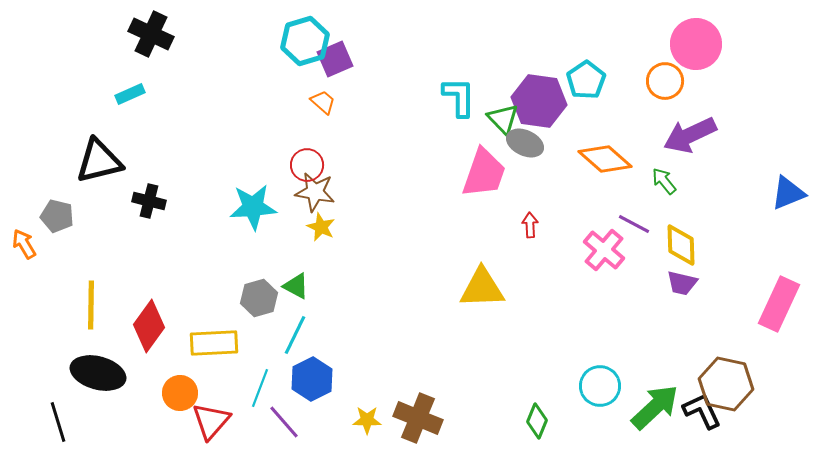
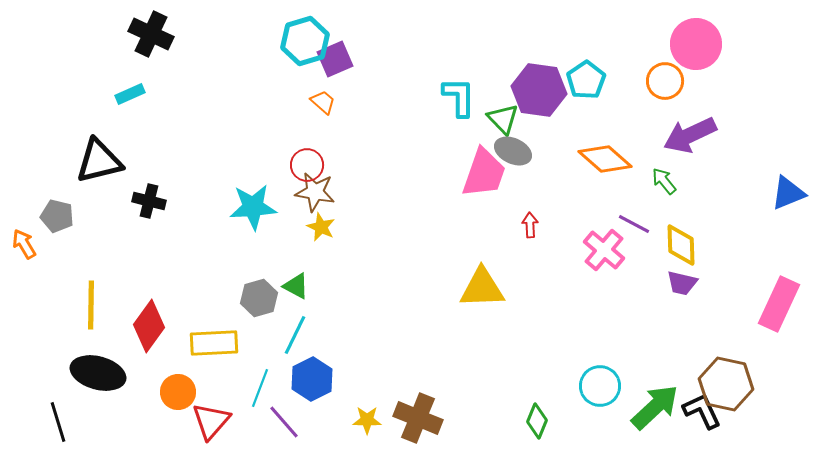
purple hexagon at (539, 101): moved 11 px up
gray ellipse at (525, 143): moved 12 px left, 8 px down
orange circle at (180, 393): moved 2 px left, 1 px up
